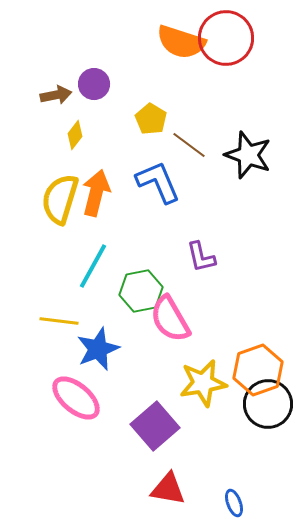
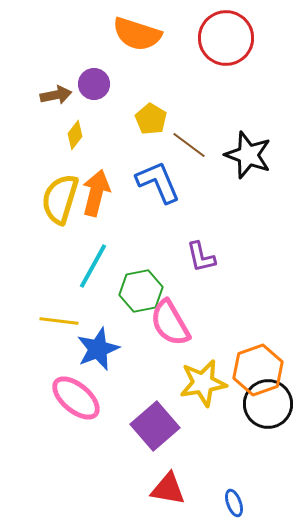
orange semicircle: moved 44 px left, 8 px up
pink semicircle: moved 4 px down
